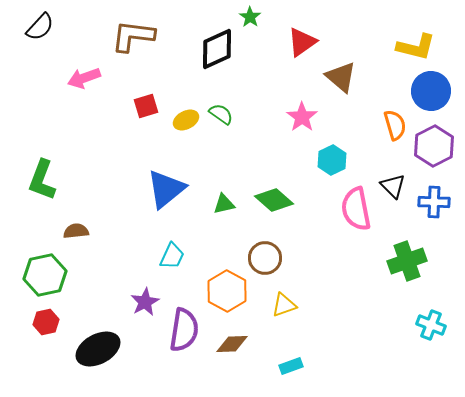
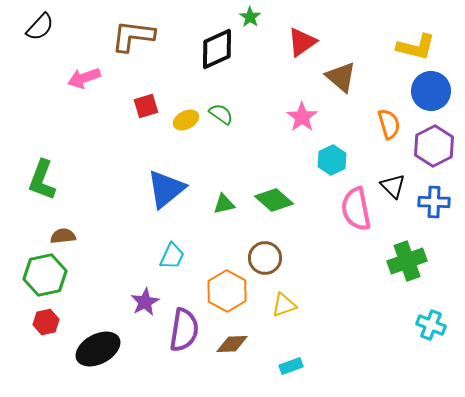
orange semicircle: moved 6 px left, 1 px up
brown semicircle: moved 13 px left, 5 px down
